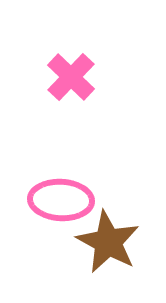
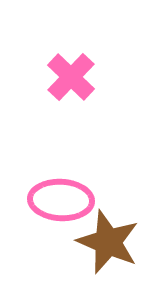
brown star: rotated 6 degrees counterclockwise
